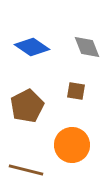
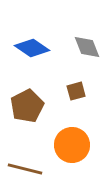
blue diamond: moved 1 px down
brown square: rotated 24 degrees counterclockwise
brown line: moved 1 px left, 1 px up
